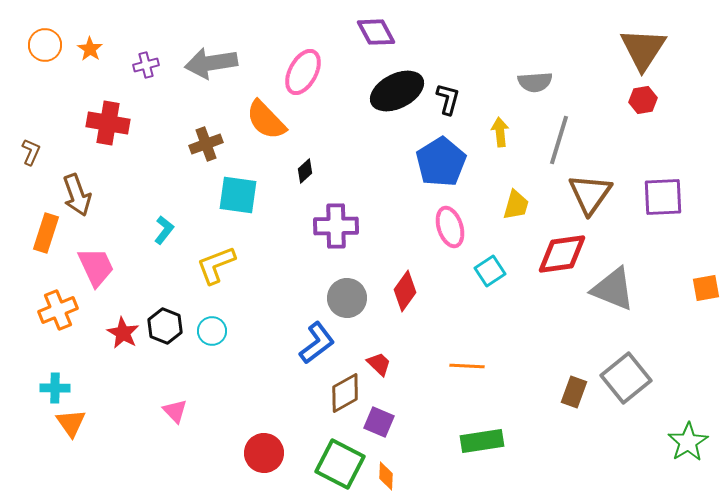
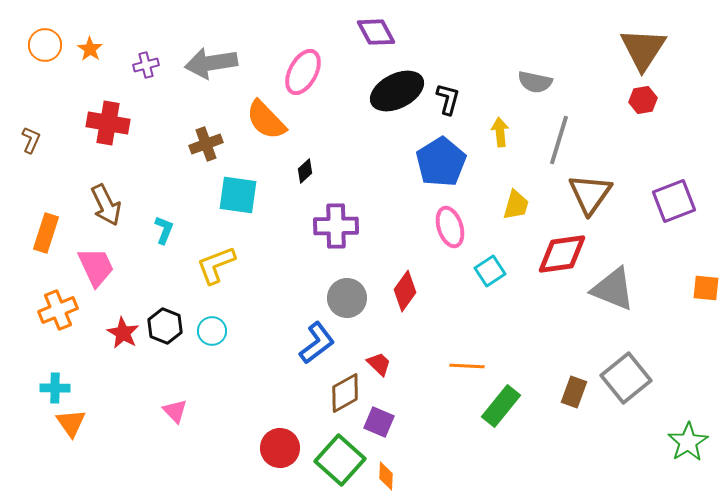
gray semicircle at (535, 82): rotated 16 degrees clockwise
brown L-shape at (31, 152): moved 12 px up
brown arrow at (77, 195): moved 29 px right, 10 px down; rotated 6 degrees counterclockwise
purple square at (663, 197): moved 11 px right, 4 px down; rotated 18 degrees counterclockwise
cyan L-shape at (164, 230): rotated 16 degrees counterclockwise
orange square at (706, 288): rotated 16 degrees clockwise
green rectangle at (482, 441): moved 19 px right, 35 px up; rotated 42 degrees counterclockwise
red circle at (264, 453): moved 16 px right, 5 px up
green square at (340, 464): moved 4 px up; rotated 15 degrees clockwise
